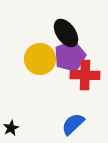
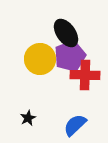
blue semicircle: moved 2 px right, 1 px down
black star: moved 17 px right, 10 px up
